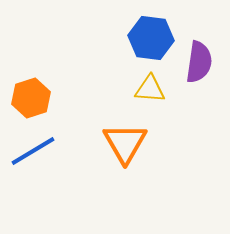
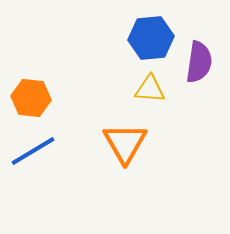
blue hexagon: rotated 12 degrees counterclockwise
orange hexagon: rotated 24 degrees clockwise
